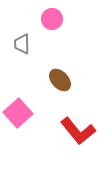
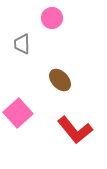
pink circle: moved 1 px up
red L-shape: moved 3 px left, 1 px up
